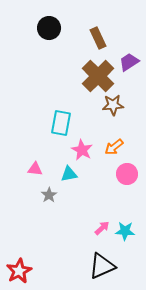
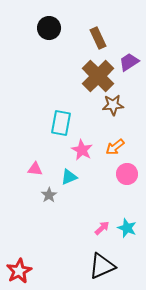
orange arrow: moved 1 px right
cyan triangle: moved 3 px down; rotated 12 degrees counterclockwise
cyan star: moved 2 px right, 3 px up; rotated 18 degrees clockwise
